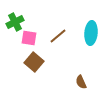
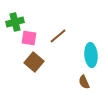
green cross: rotated 12 degrees clockwise
cyan ellipse: moved 22 px down; rotated 10 degrees counterclockwise
brown semicircle: moved 3 px right
